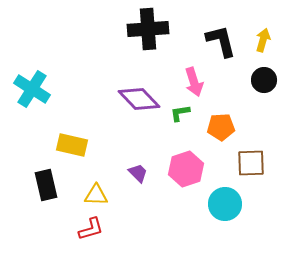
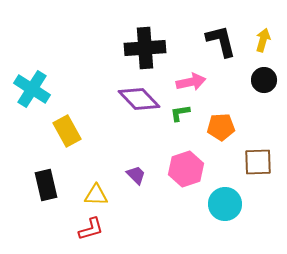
black cross: moved 3 px left, 19 px down
pink arrow: moved 3 px left; rotated 84 degrees counterclockwise
yellow rectangle: moved 5 px left, 14 px up; rotated 48 degrees clockwise
brown square: moved 7 px right, 1 px up
purple trapezoid: moved 2 px left, 2 px down
